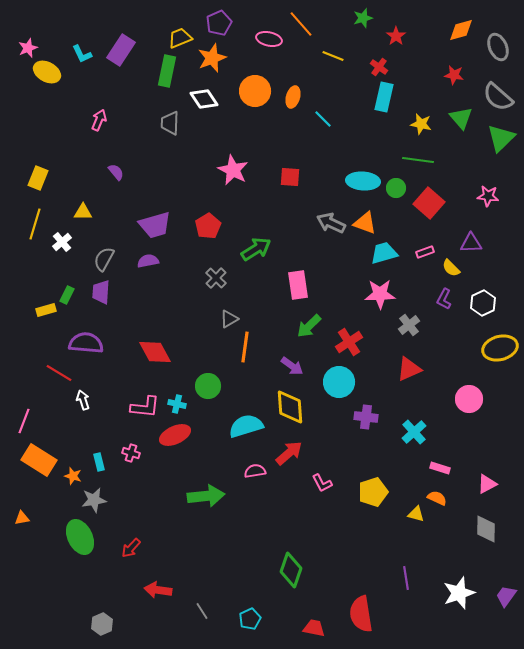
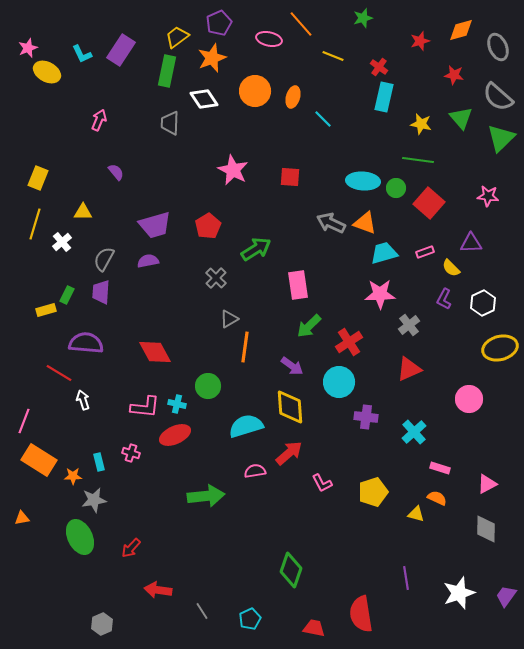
red star at (396, 36): moved 24 px right, 5 px down; rotated 18 degrees clockwise
yellow trapezoid at (180, 38): moved 3 px left, 1 px up; rotated 15 degrees counterclockwise
orange star at (73, 476): rotated 18 degrees counterclockwise
